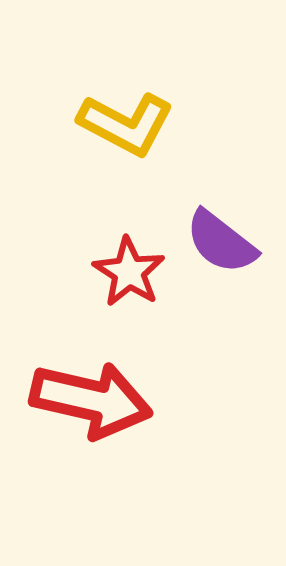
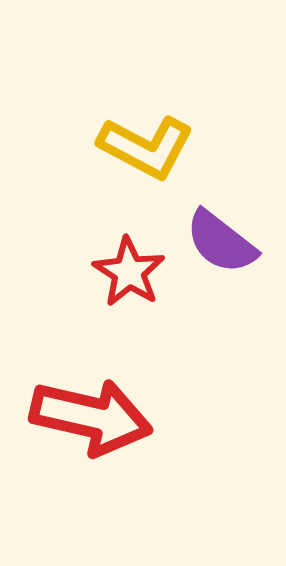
yellow L-shape: moved 20 px right, 23 px down
red arrow: moved 17 px down
